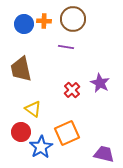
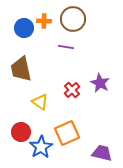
blue circle: moved 4 px down
yellow triangle: moved 7 px right, 7 px up
purple trapezoid: moved 2 px left, 1 px up
